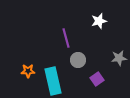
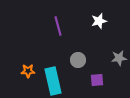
purple line: moved 8 px left, 12 px up
purple square: moved 1 px down; rotated 32 degrees clockwise
